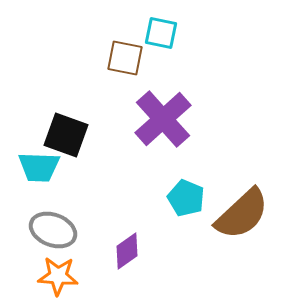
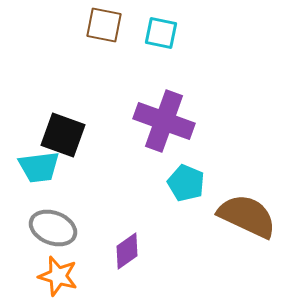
brown square: moved 21 px left, 33 px up
purple cross: moved 1 px right, 2 px down; rotated 28 degrees counterclockwise
black square: moved 3 px left
cyan trapezoid: rotated 9 degrees counterclockwise
cyan pentagon: moved 15 px up
brown semicircle: moved 5 px right, 2 px down; rotated 112 degrees counterclockwise
gray ellipse: moved 2 px up
orange star: rotated 12 degrees clockwise
